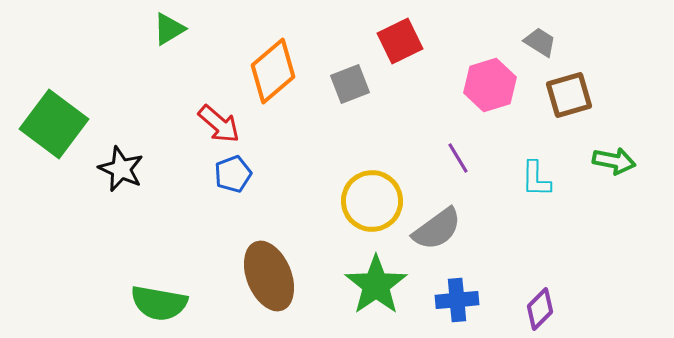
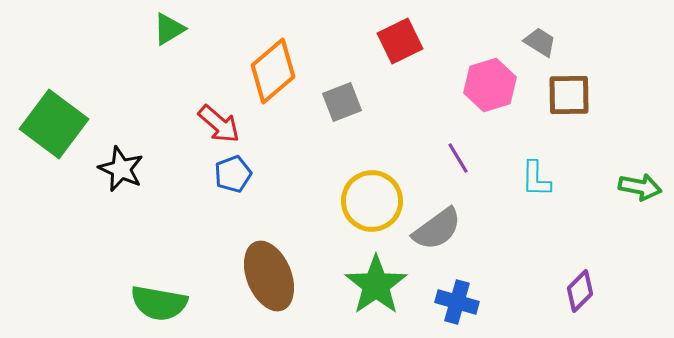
gray square: moved 8 px left, 18 px down
brown square: rotated 15 degrees clockwise
green arrow: moved 26 px right, 26 px down
blue cross: moved 2 px down; rotated 21 degrees clockwise
purple diamond: moved 40 px right, 18 px up
